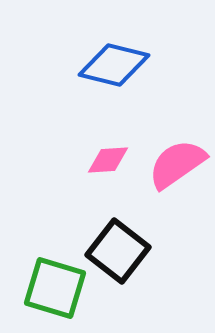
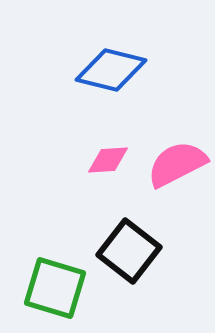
blue diamond: moved 3 px left, 5 px down
pink semicircle: rotated 8 degrees clockwise
black square: moved 11 px right
